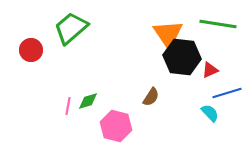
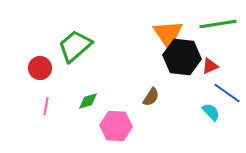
green line: rotated 18 degrees counterclockwise
green trapezoid: moved 4 px right, 18 px down
red circle: moved 9 px right, 18 px down
red triangle: moved 4 px up
blue line: rotated 52 degrees clockwise
pink line: moved 22 px left
cyan semicircle: moved 1 px right, 1 px up
pink hexagon: rotated 12 degrees counterclockwise
